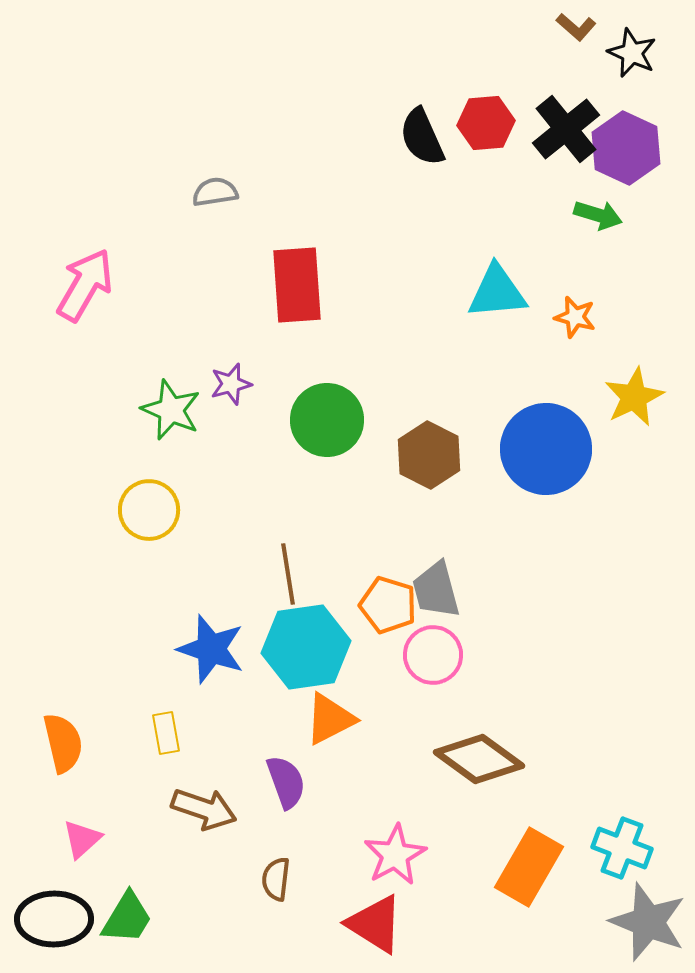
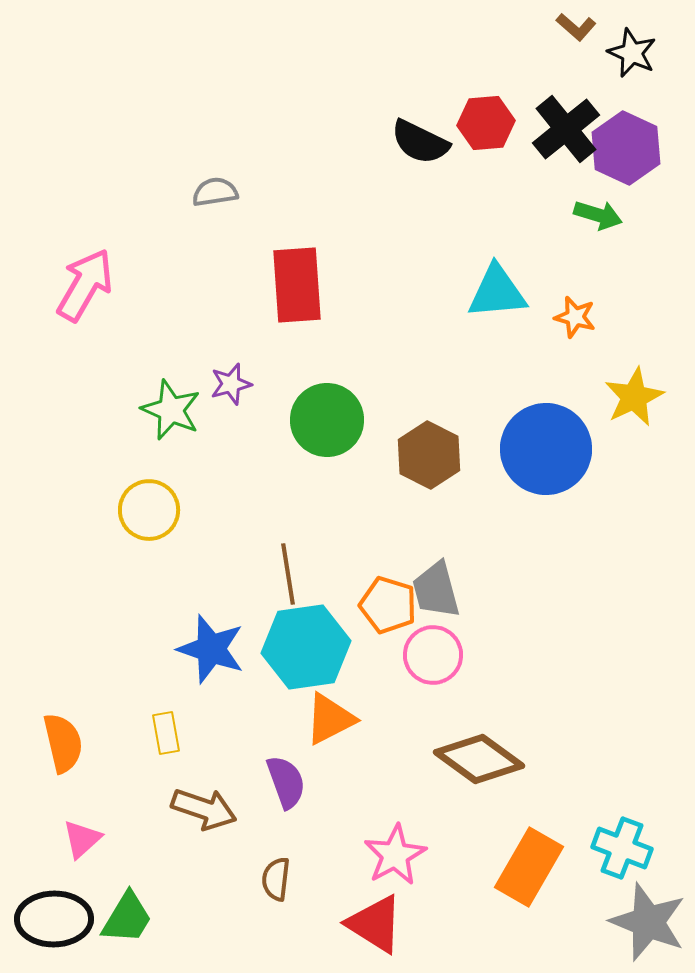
black semicircle: moved 2 px left, 5 px down; rotated 40 degrees counterclockwise
